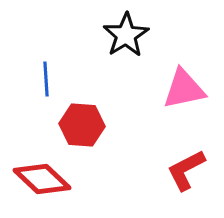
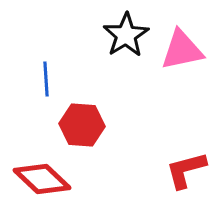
pink triangle: moved 2 px left, 39 px up
red L-shape: rotated 12 degrees clockwise
